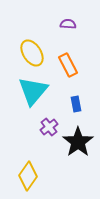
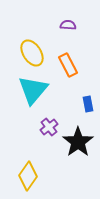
purple semicircle: moved 1 px down
cyan triangle: moved 1 px up
blue rectangle: moved 12 px right
